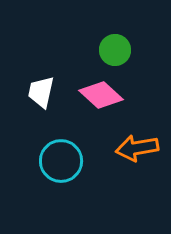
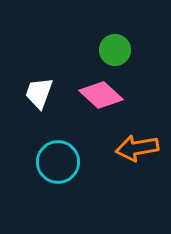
white trapezoid: moved 2 px left, 1 px down; rotated 8 degrees clockwise
cyan circle: moved 3 px left, 1 px down
